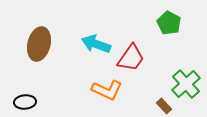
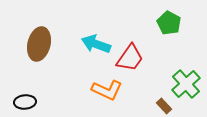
red trapezoid: moved 1 px left
